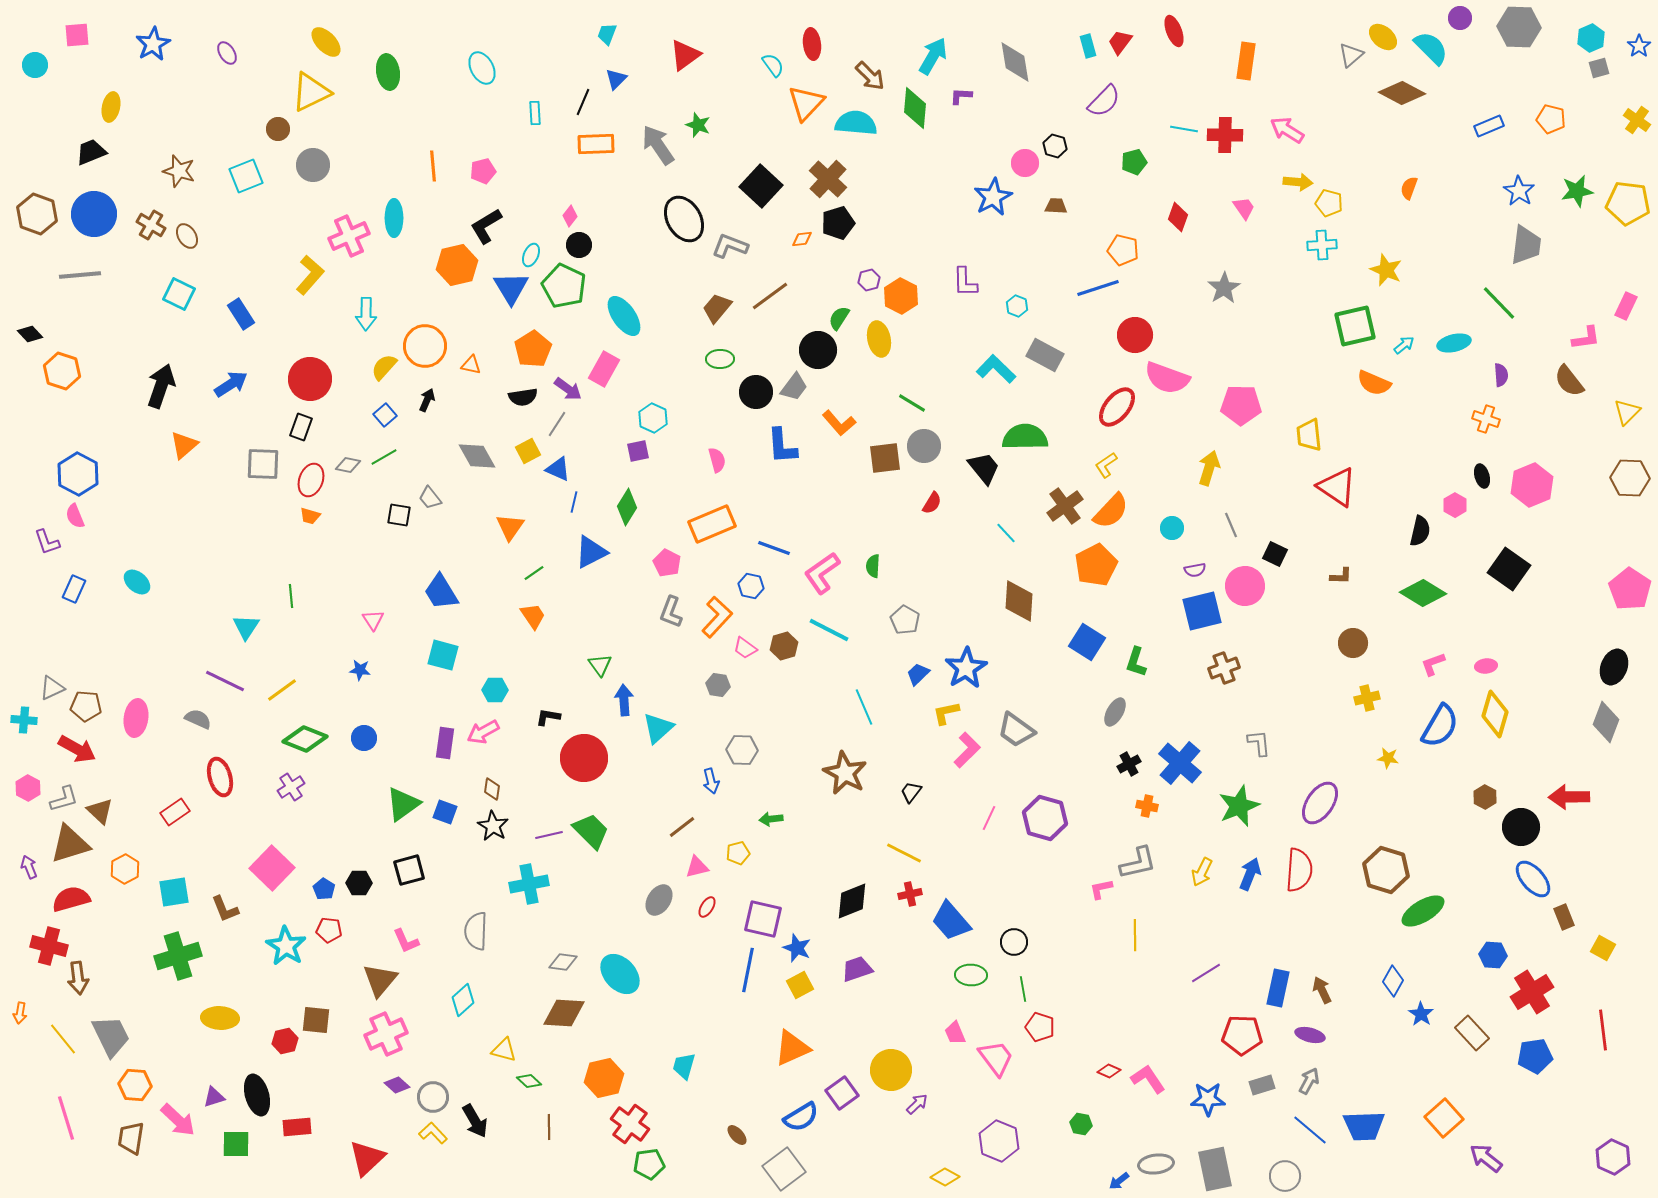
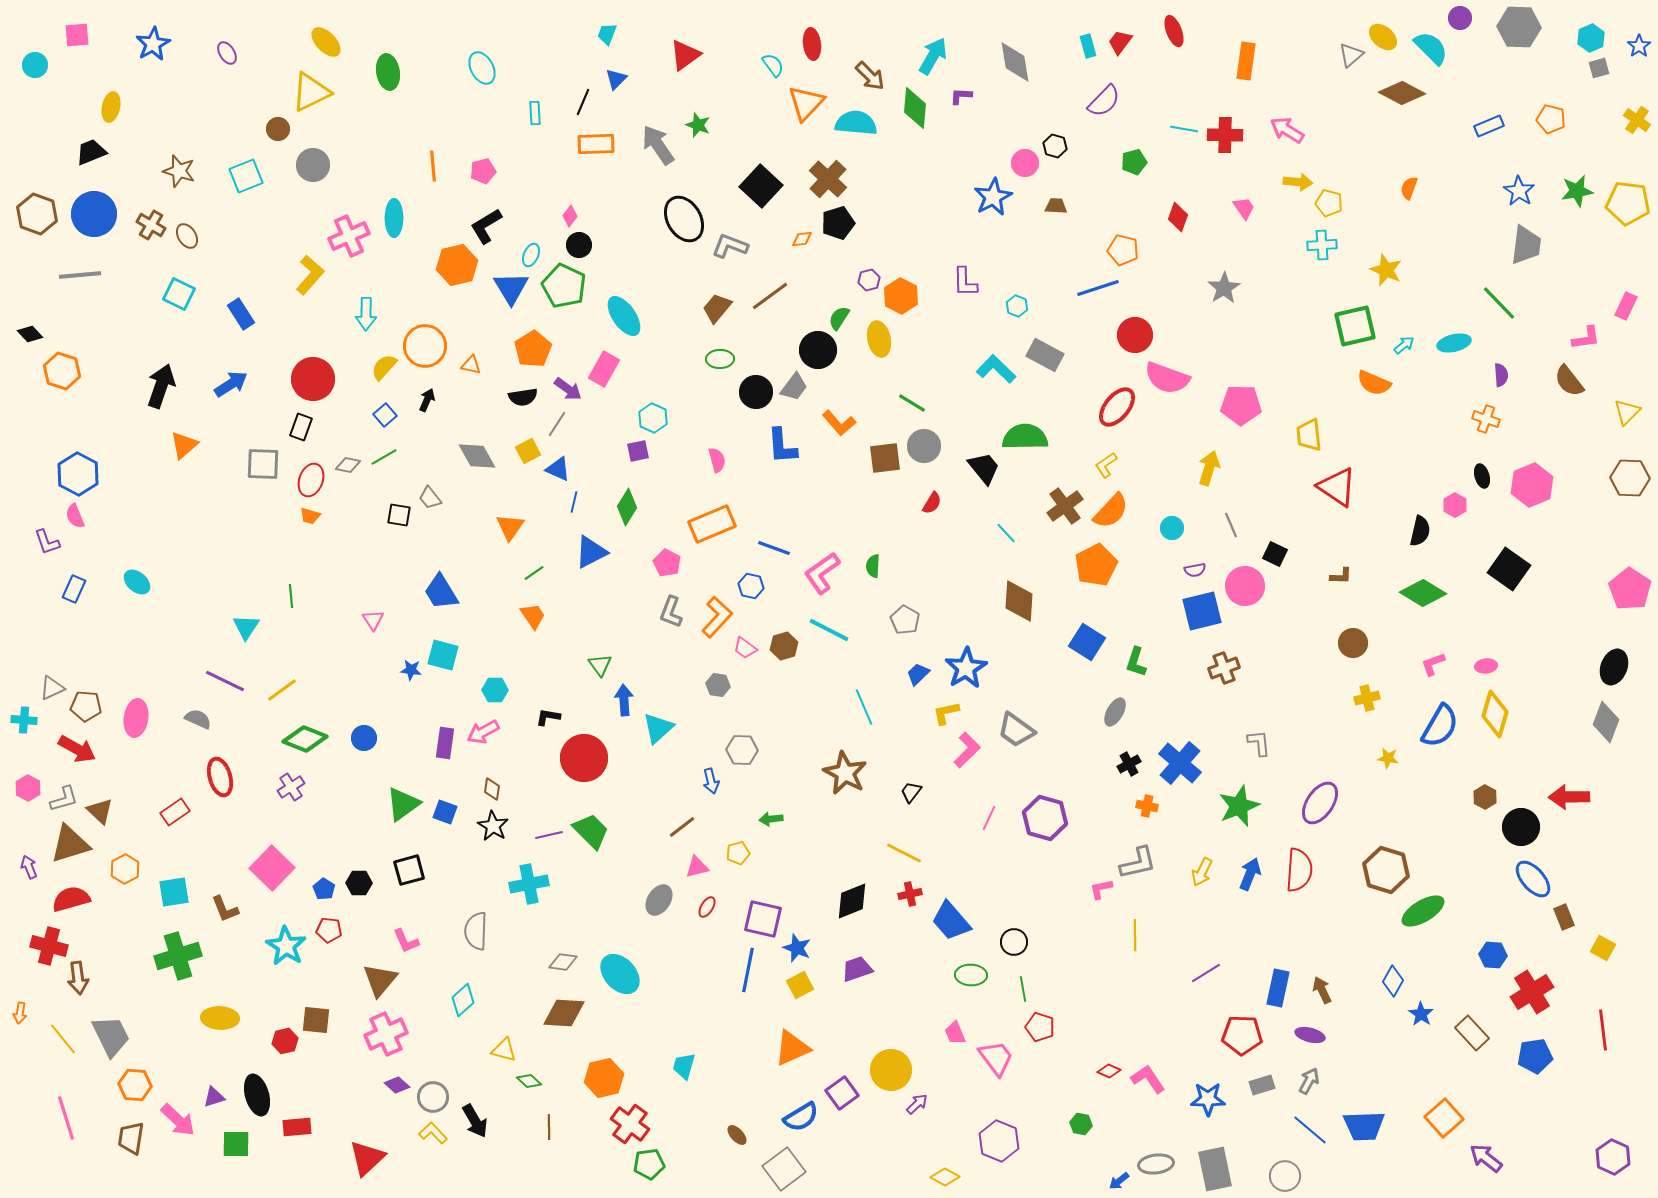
red circle at (310, 379): moved 3 px right
blue star at (360, 670): moved 51 px right
